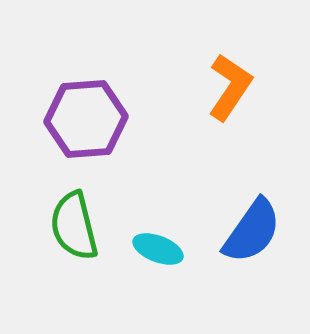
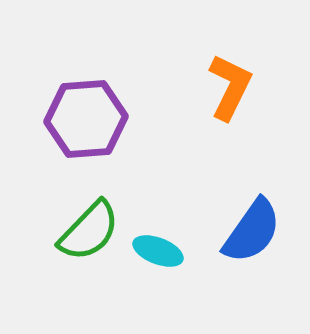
orange L-shape: rotated 8 degrees counterclockwise
green semicircle: moved 15 px right, 5 px down; rotated 122 degrees counterclockwise
cyan ellipse: moved 2 px down
